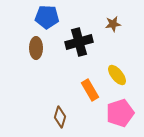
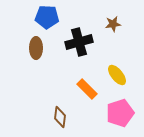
orange rectangle: moved 3 px left, 1 px up; rotated 15 degrees counterclockwise
brown diamond: rotated 10 degrees counterclockwise
